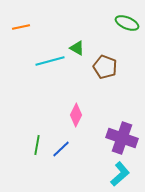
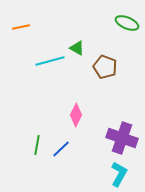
cyan L-shape: moved 1 px left; rotated 20 degrees counterclockwise
